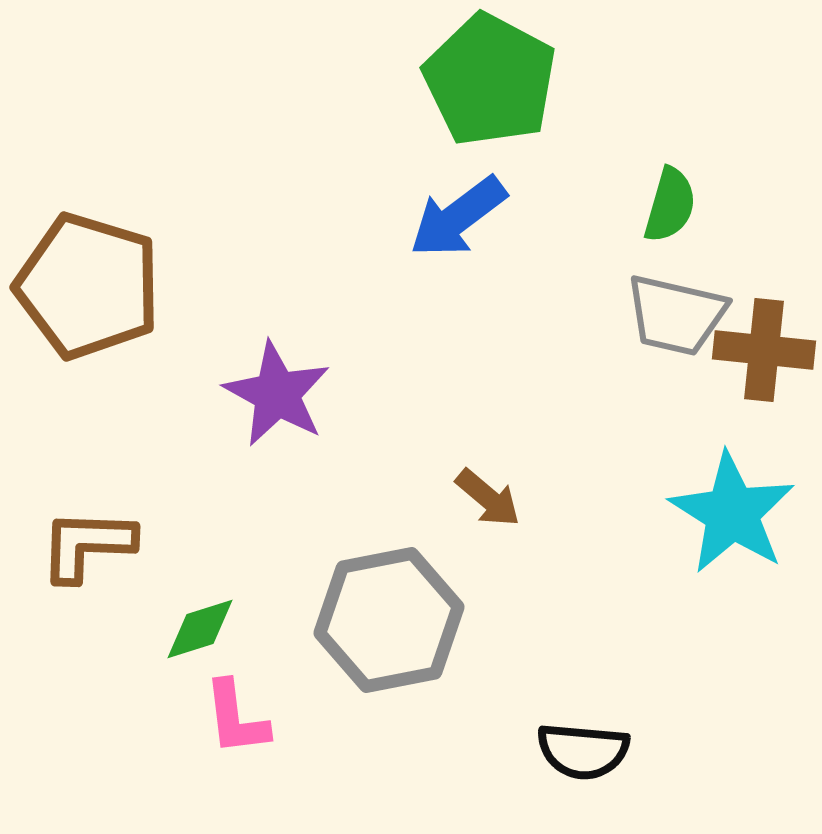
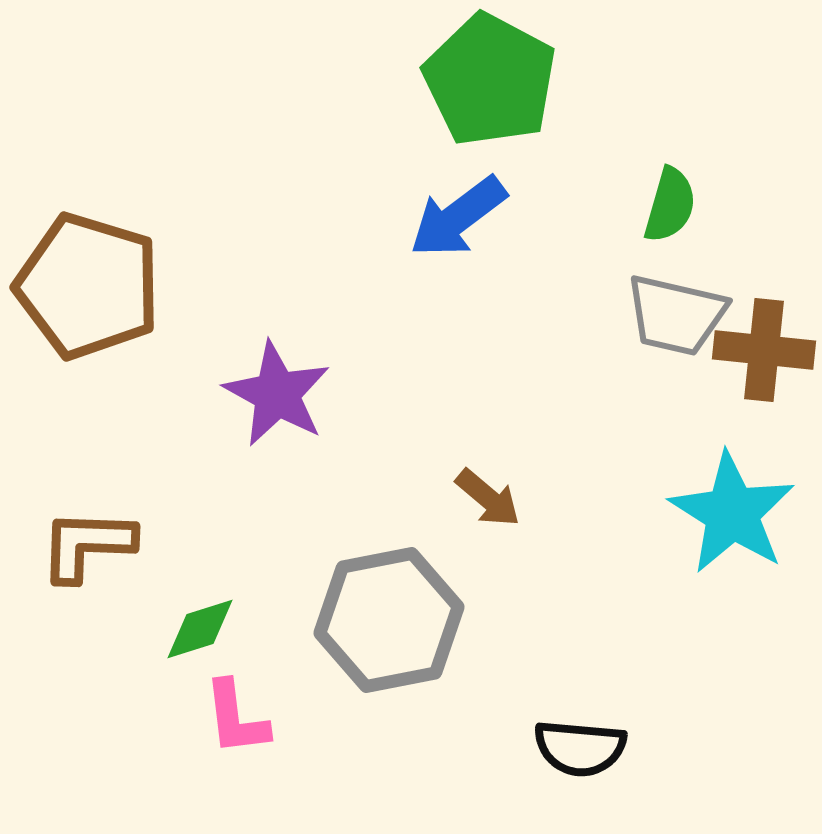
black semicircle: moved 3 px left, 3 px up
